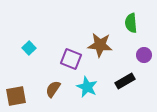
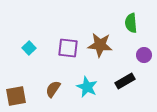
purple square: moved 3 px left, 11 px up; rotated 15 degrees counterclockwise
